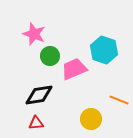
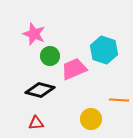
black diamond: moved 1 px right, 5 px up; rotated 24 degrees clockwise
orange line: rotated 18 degrees counterclockwise
